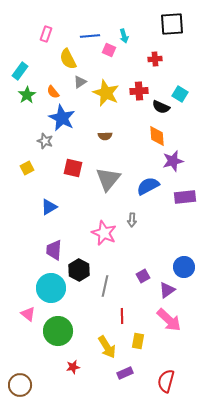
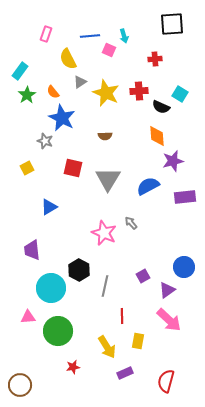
gray triangle at (108, 179): rotated 8 degrees counterclockwise
gray arrow at (132, 220): moved 1 px left, 3 px down; rotated 136 degrees clockwise
purple trapezoid at (54, 250): moved 22 px left; rotated 10 degrees counterclockwise
pink triangle at (28, 314): moved 3 px down; rotated 42 degrees counterclockwise
